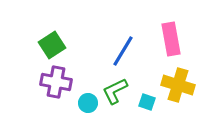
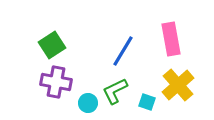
yellow cross: rotated 32 degrees clockwise
